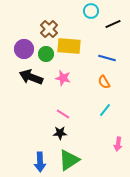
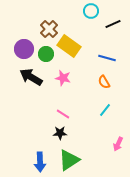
yellow rectangle: rotated 30 degrees clockwise
black arrow: rotated 10 degrees clockwise
pink arrow: rotated 16 degrees clockwise
